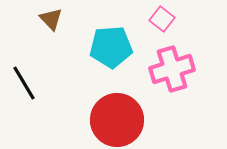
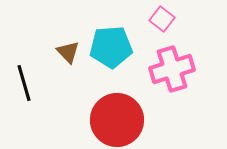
brown triangle: moved 17 px right, 33 px down
black line: rotated 15 degrees clockwise
